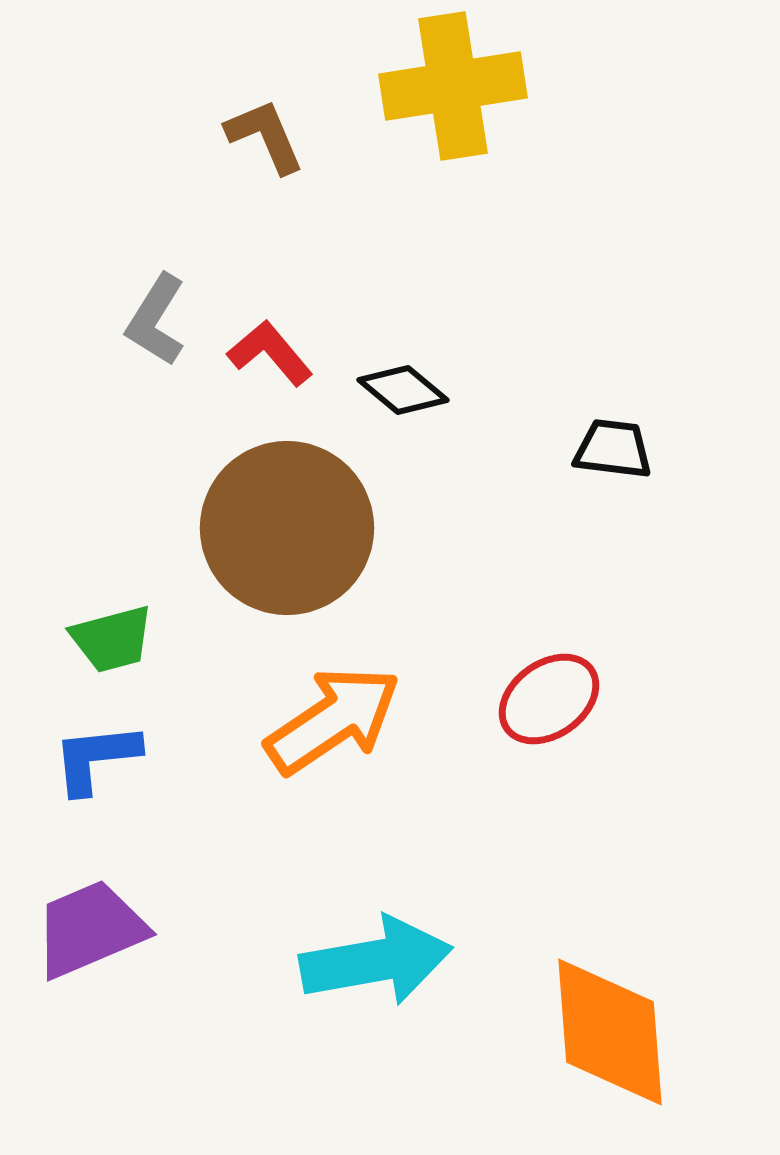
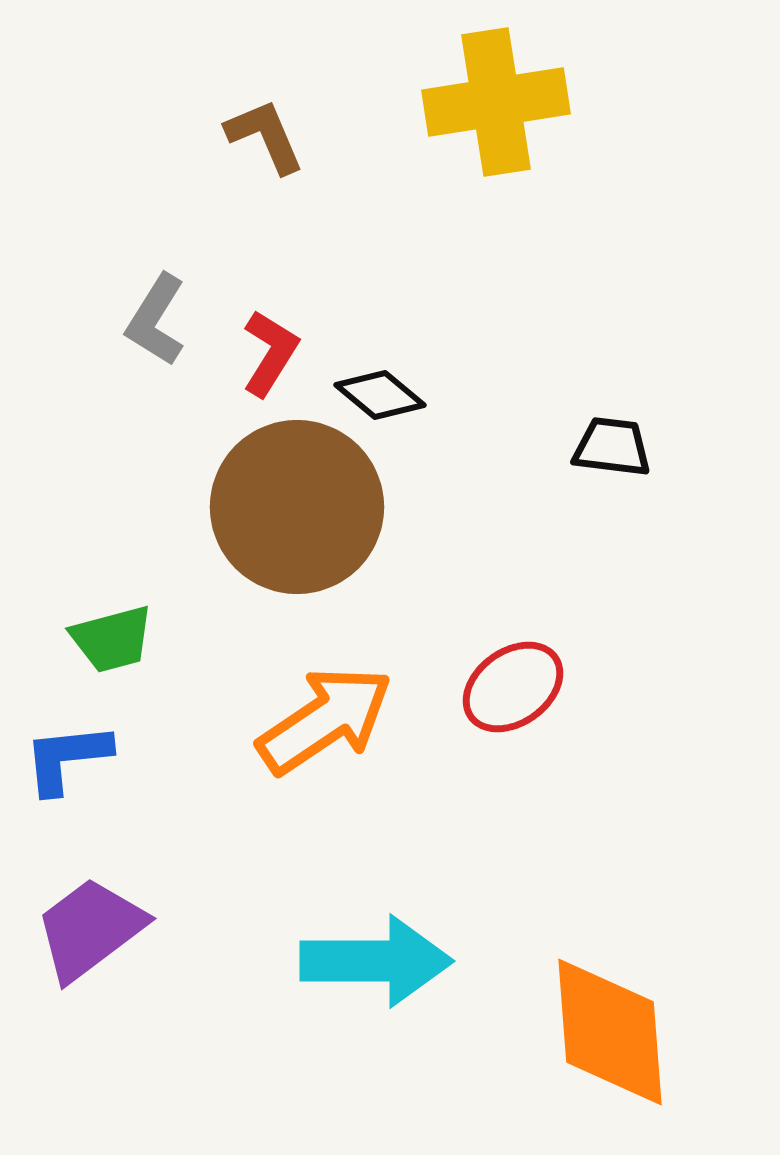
yellow cross: moved 43 px right, 16 px down
red L-shape: rotated 72 degrees clockwise
black diamond: moved 23 px left, 5 px down
black trapezoid: moved 1 px left, 2 px up
brown circle: moved 10 px right, 21 px up
red ellipse: moved 36 px left, 12 px up
orange arrow: moved 8 px left
blue L-shape: moved 29 px left
purple trapezoid: rotated 14 degrees counterclockwise
cyan arrow: rotated 10 degrees clockwise
